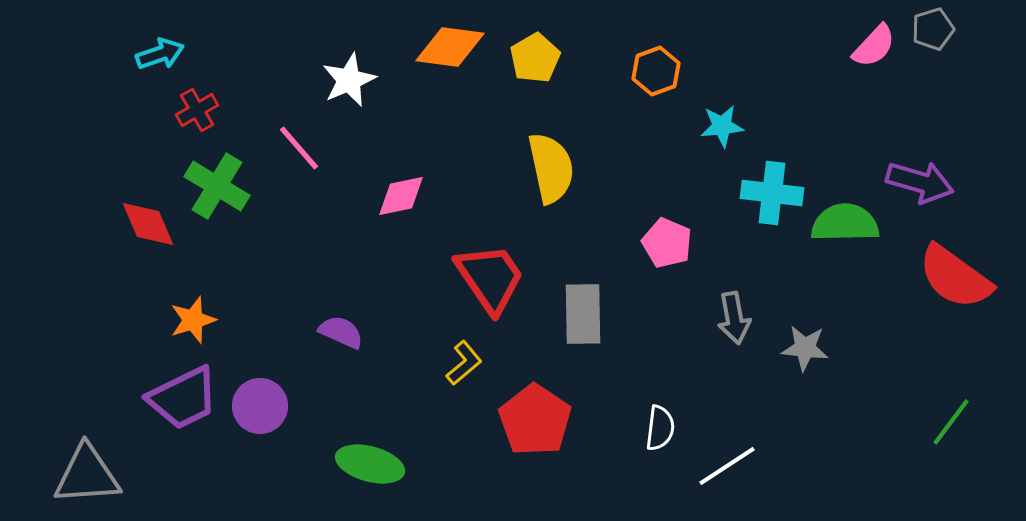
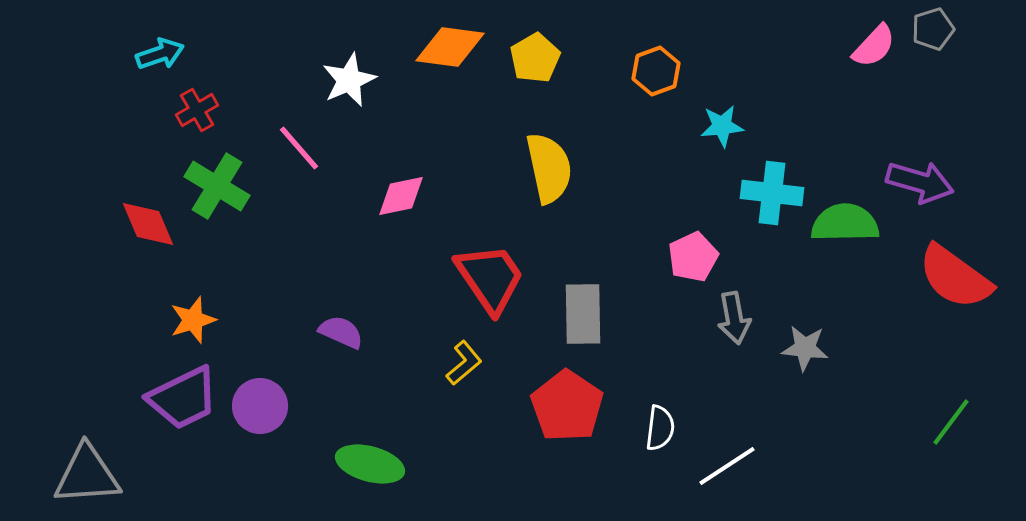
yellow semicircle: moved 2 px left
pink pentagon: moved 26 px right, 14 px down; rotated 24 degrees clockwise
red pentagon: moved 32 px right, 14 px up
